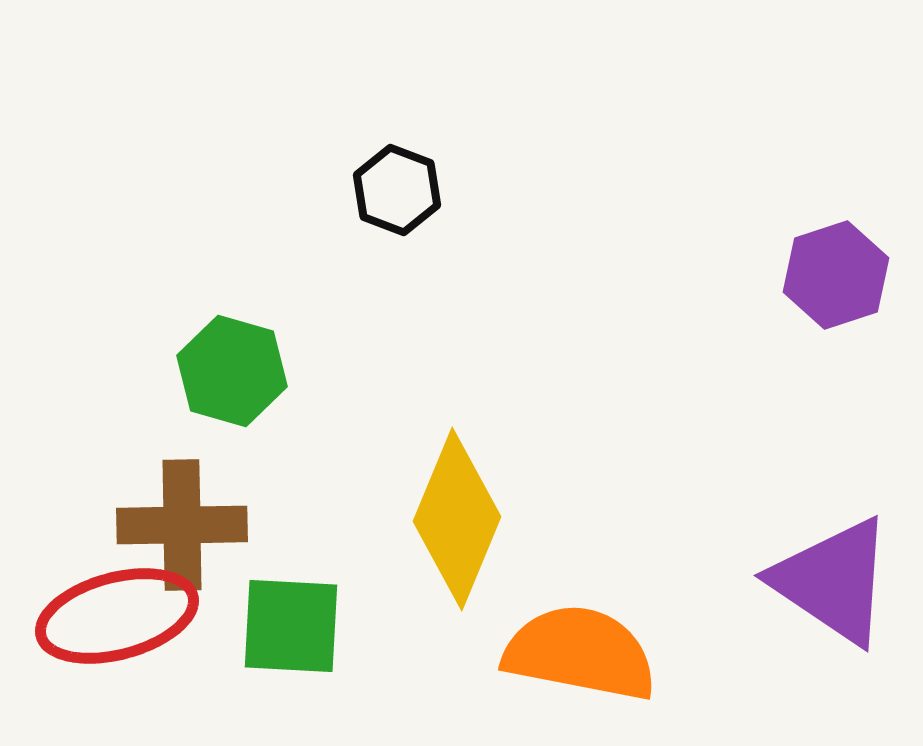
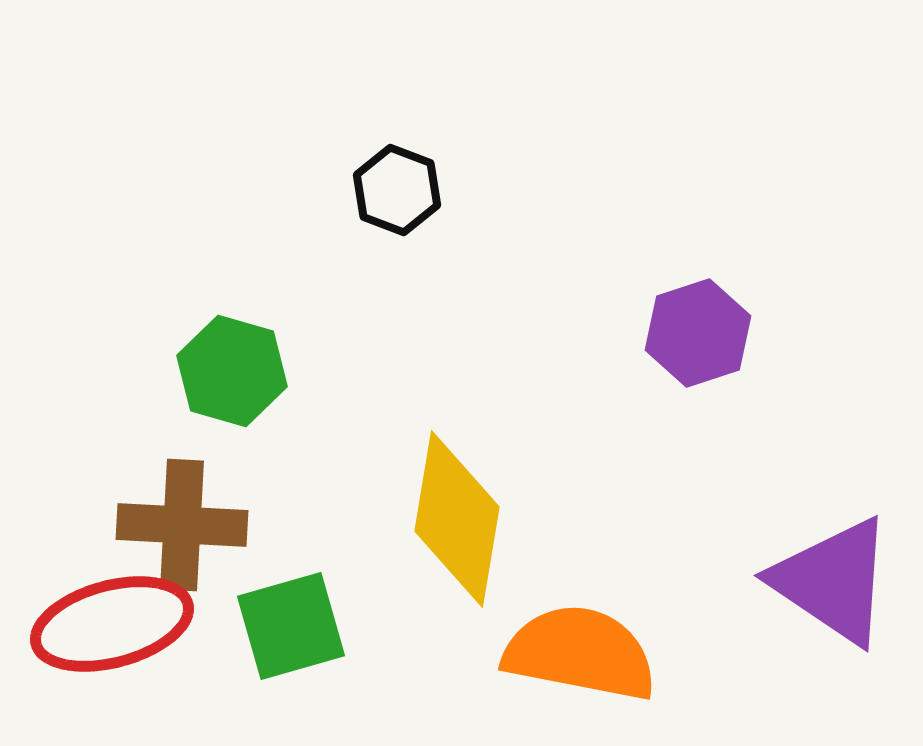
purple hexagon: moved 138 px left, 58 px down
yellow diamond: rotated 13 degrees counterclockwise
brown cross: rotated 4 degrees clockwise
red ellipse: moved 5 px left, 8 px down
green square: rotated 19 degrees counterclockwise
